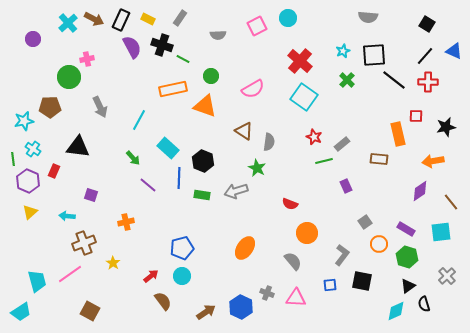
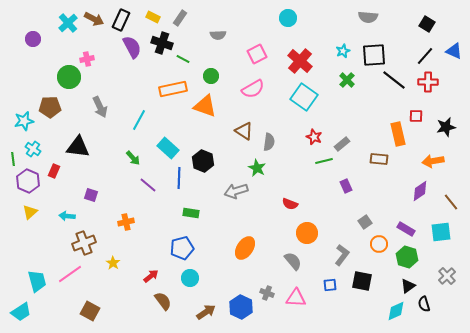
yellow rectangle at (148, 19): moved 5 px right, 2 px up
pink square at (257, 26): moved 28 px down
black cross at (162, 45): moved 2 px up
green rectangle at (202, 195): moved 11 px left, 18 px down
cyan circle at (182, 276): moved 8 px right, 2 px down
